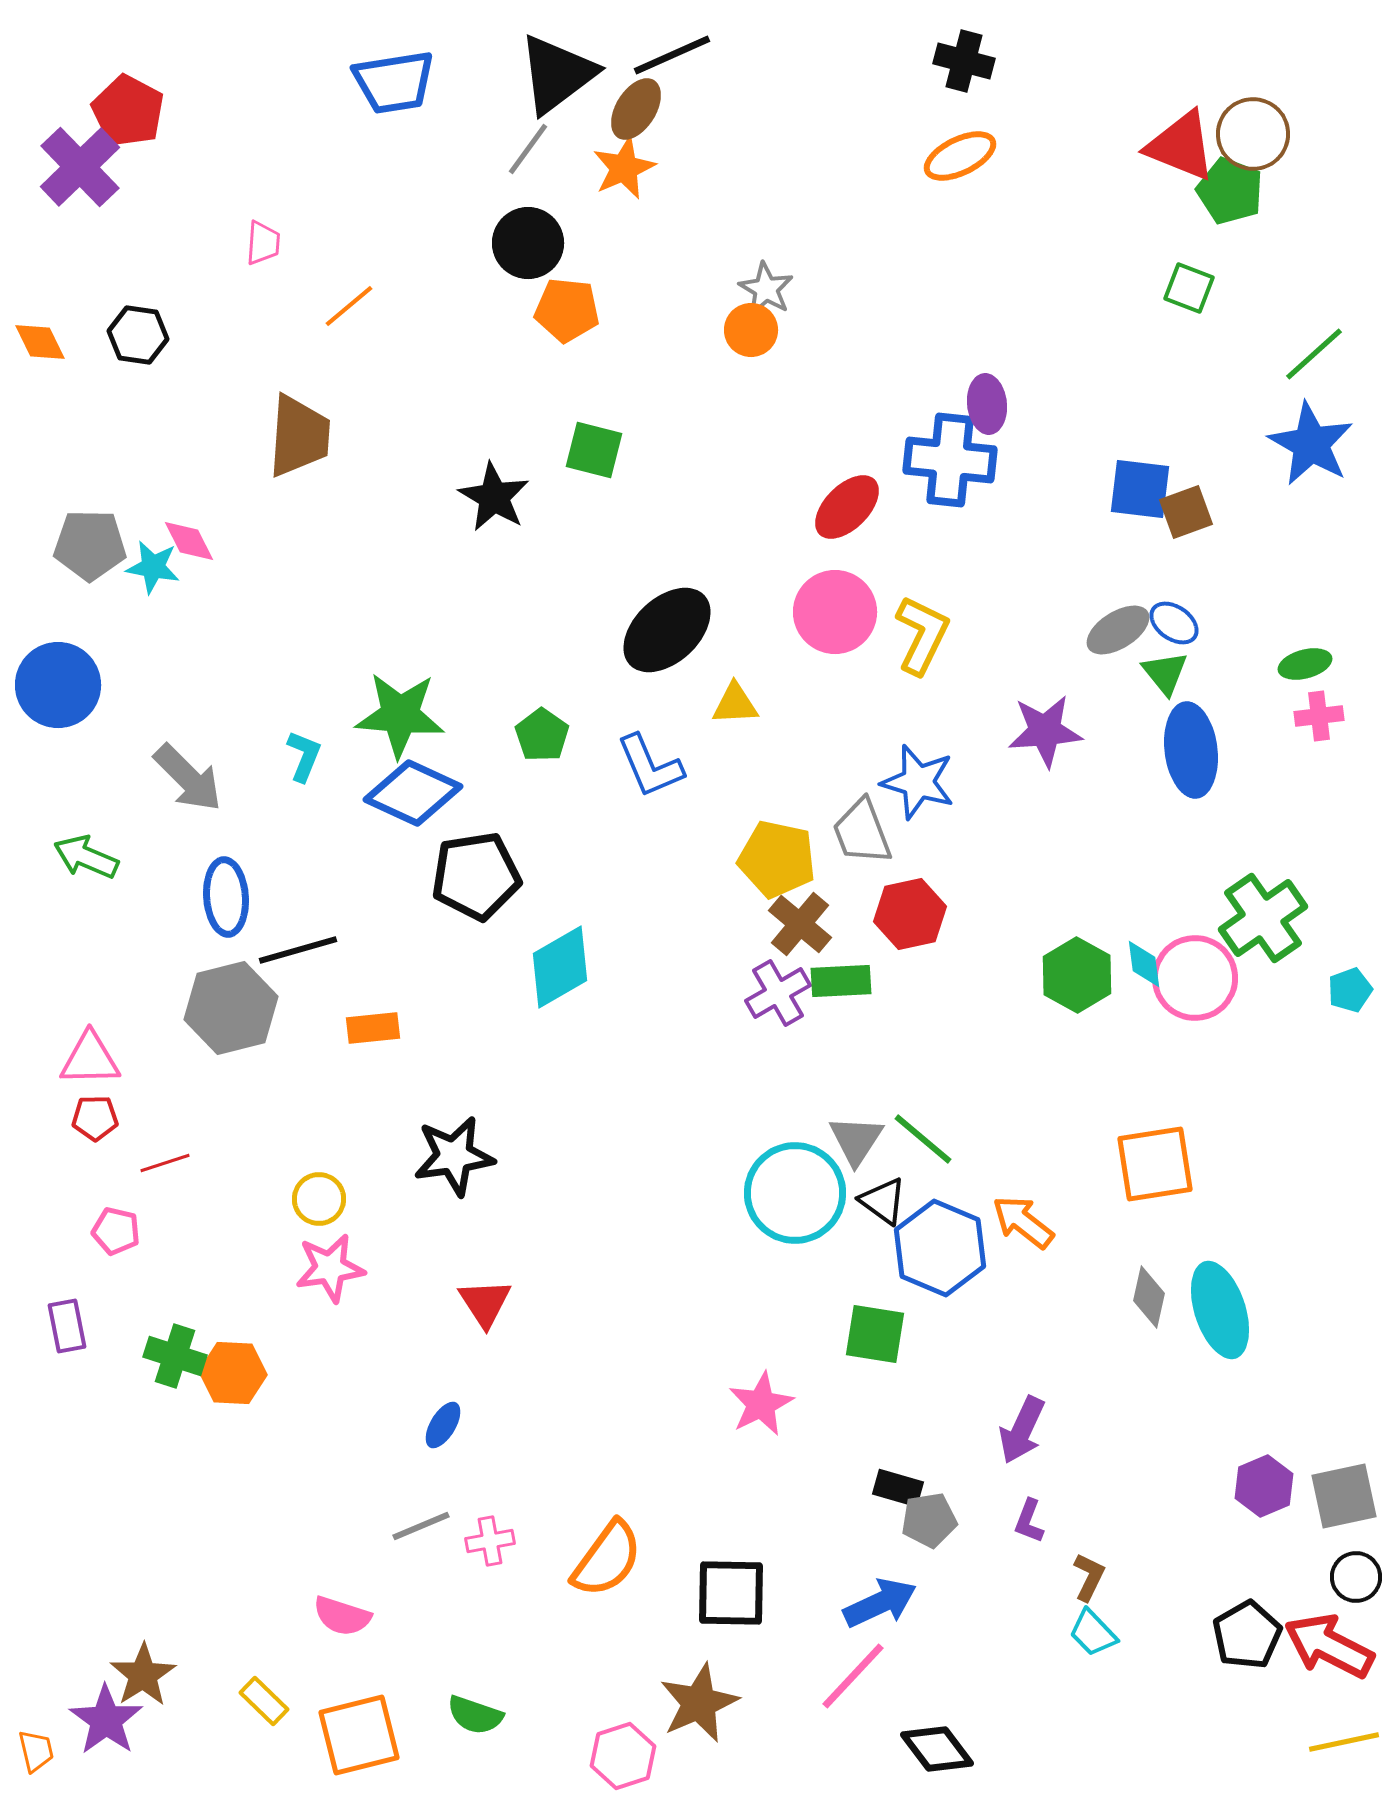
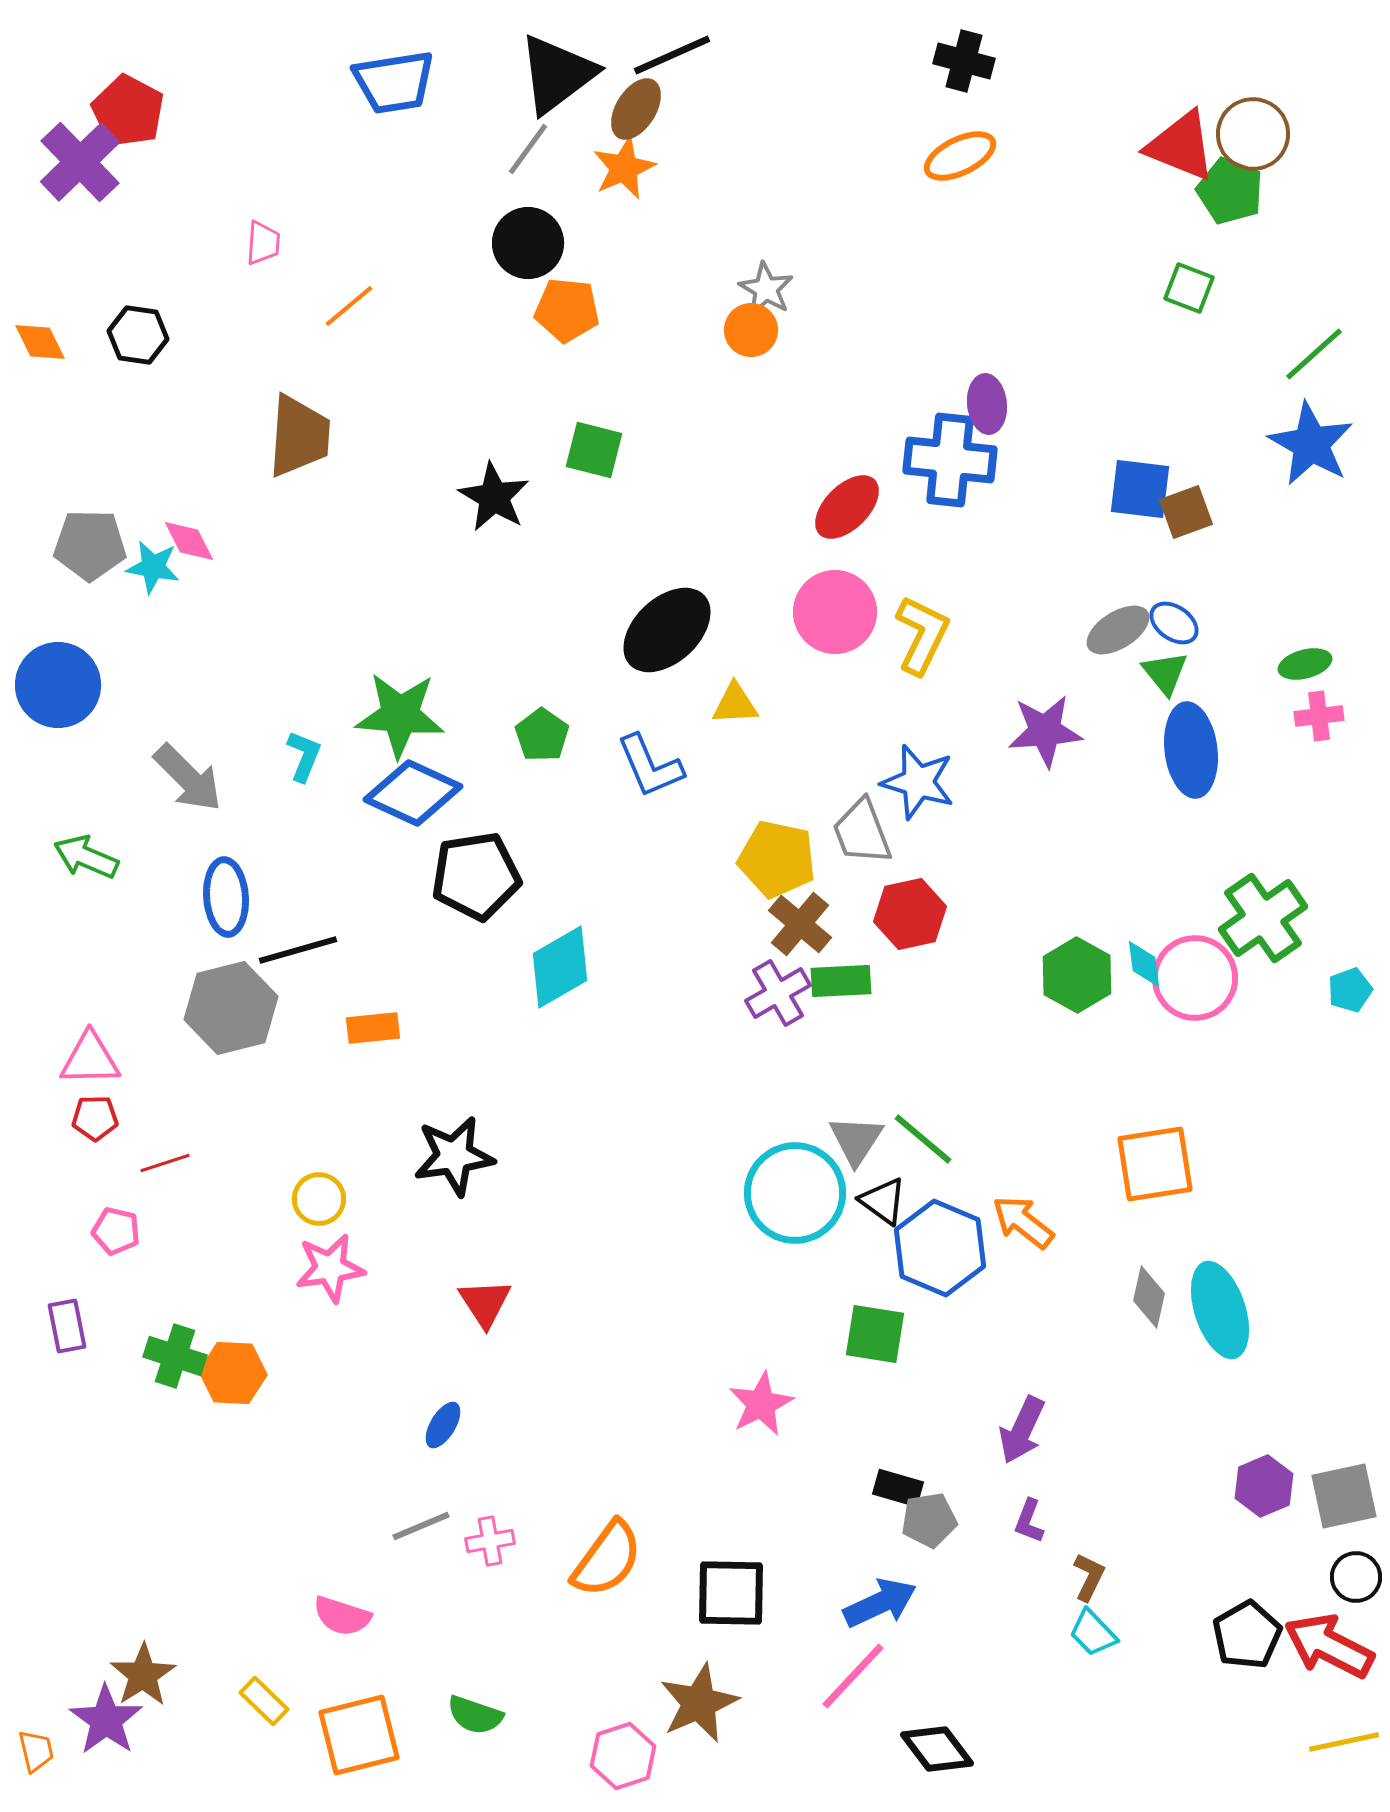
purple cross at (80, 167): moved 5 px up
